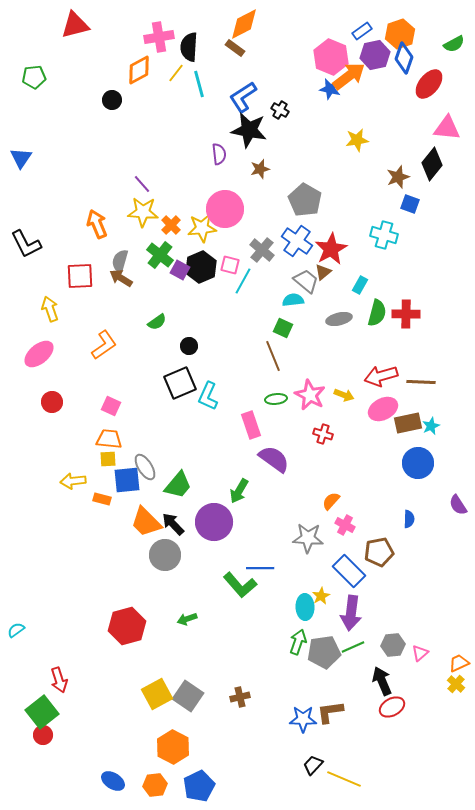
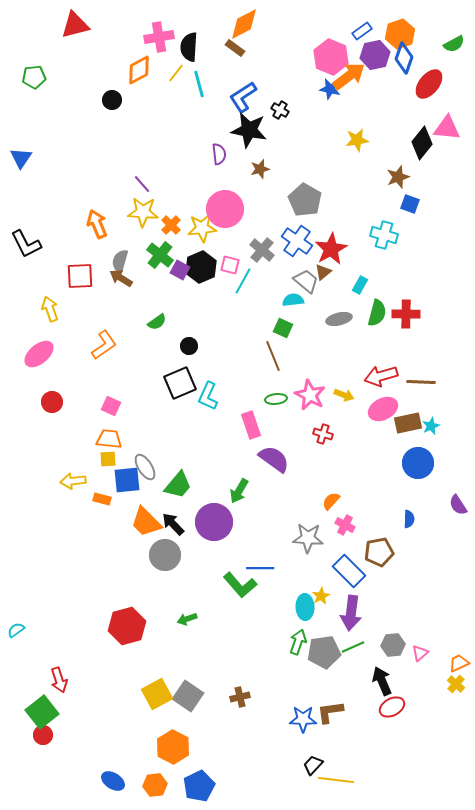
black diamond at (432, 164): moved 10 px left, 21 px up
yellow line at (344, 779): moved 8 px left, 1 px down; rotated 16 degrees counterclockwise
